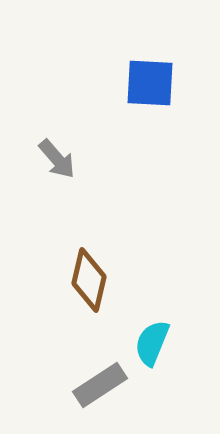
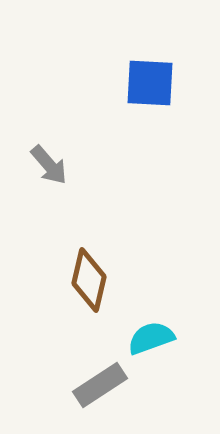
gray arrow: moved 8 px left, 6 px down
cyan semicircle: moved 1 px left, 5 px up; rotated 48 degrees clockwise
